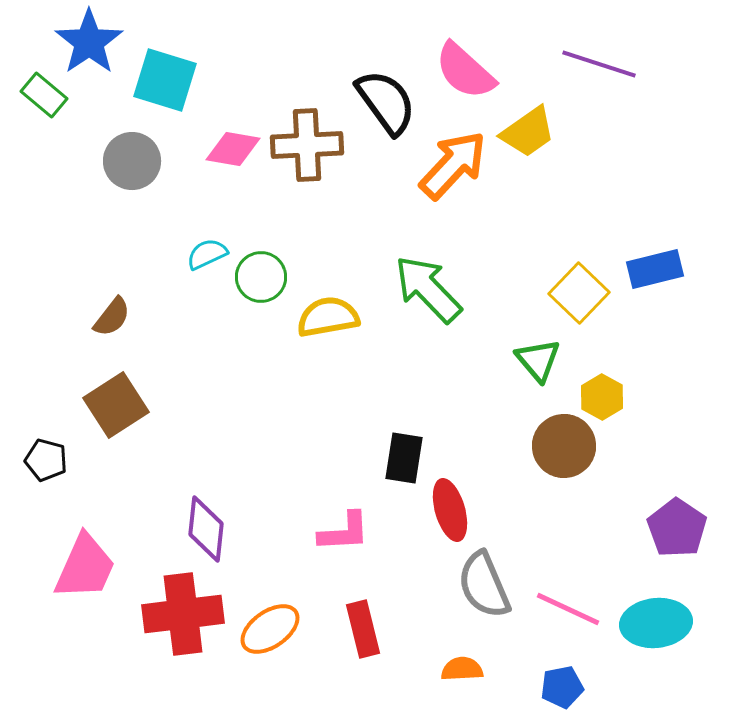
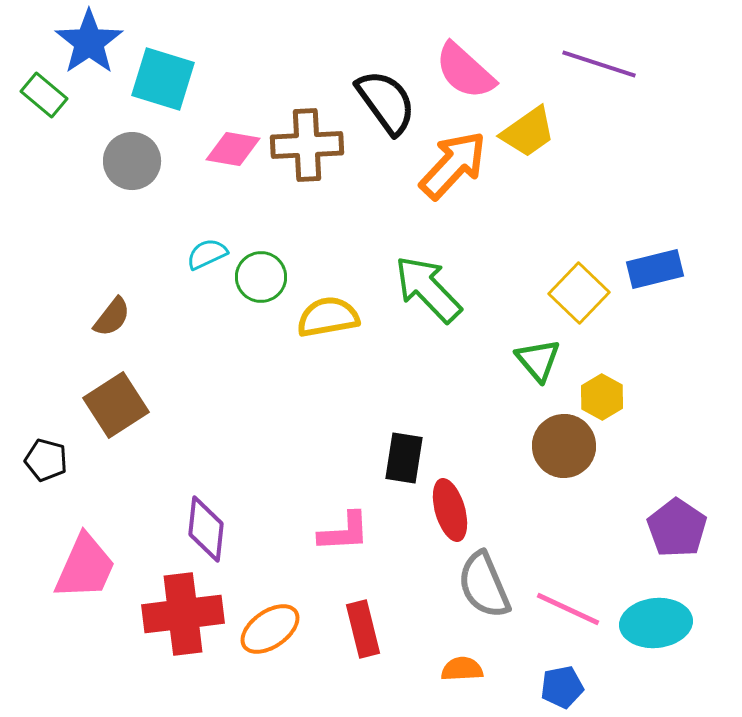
cyan square: moved 2 px left, 1 px up
